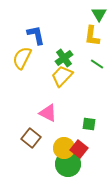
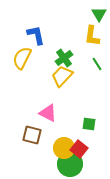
green line: rotated 24 degrees clockwise
brown square: moved 1 px right, 3 px up; rotated 24 degrees counterclockwise
green circle: moved 2 px right
